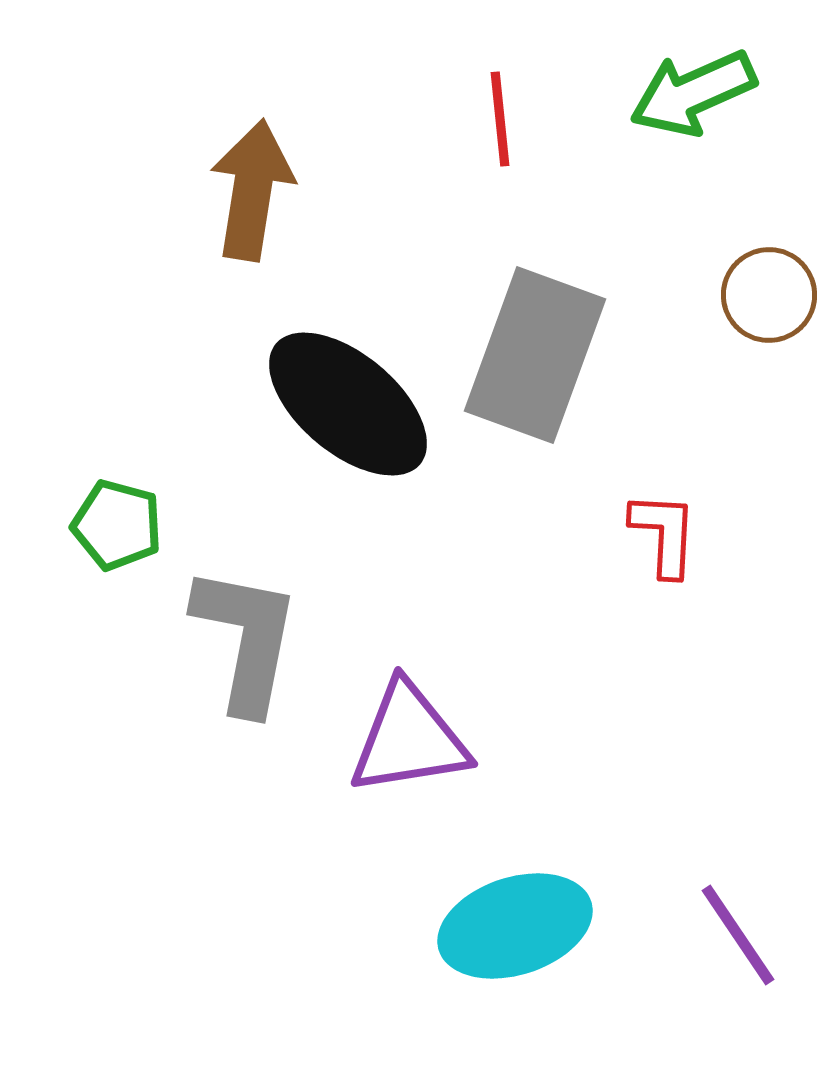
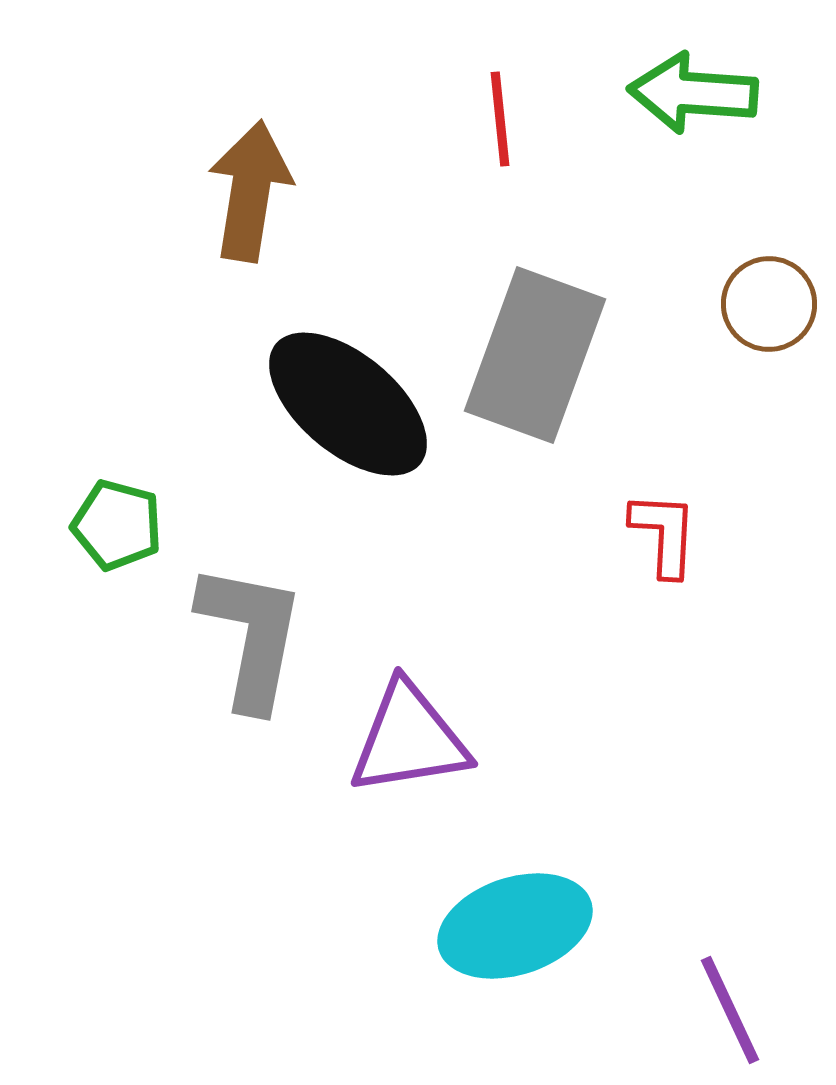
green arrow: rotated 28 degrees clockwise
brown arrow: moved 2 px left, 1 px down
brown circle: moved 9 px down
gray L-shape: moved 5 px right, 3 px up
purple line: moved 8 px left, 75 px down; rotated 9 degrees clockwise
